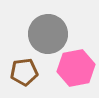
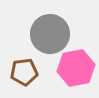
gray circle: moved 2 px right
